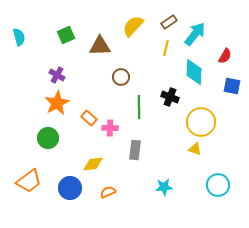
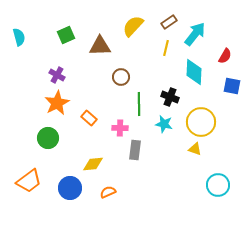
green line: moved 3 px up
pink cross: moved 10 px right
cyan star: moved 63 px up; rotated 18 degrees clockwise
